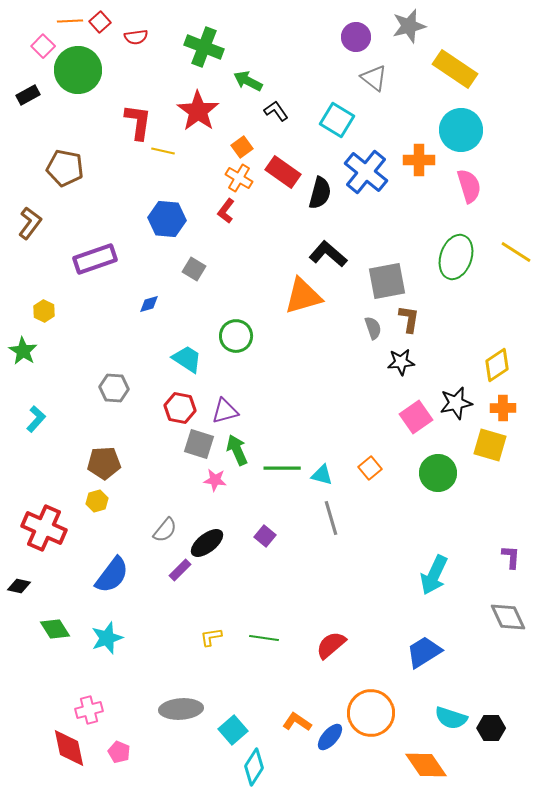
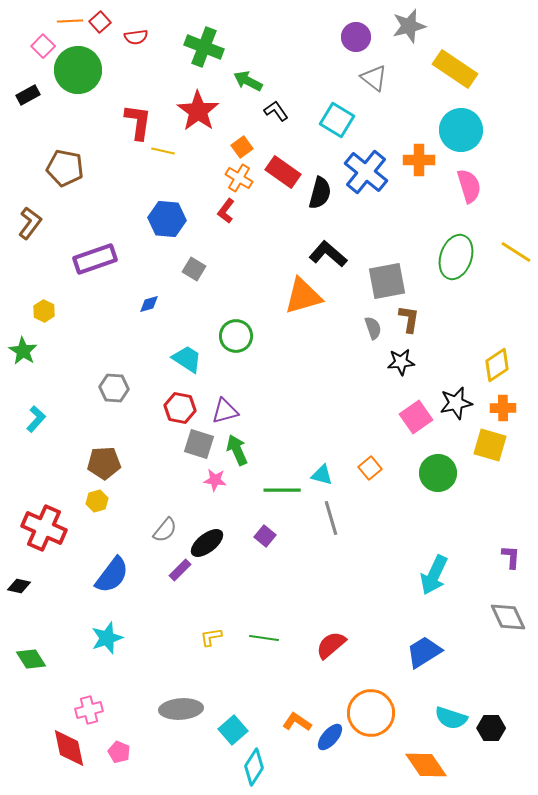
green line at (282, 468): moved 22 px down
green diamond at (55, 629): moved 24 px left, 30 px down
